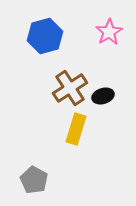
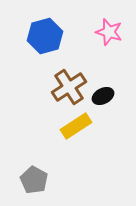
pink star: rotated 24 degrees counterclockwise
brown cross: moved 1 px left, 1 px up
black ellipse: rotated 10 degrees counterclockwise
yellow rectangle: moved 3 px up; rotated 40 degrees clockwise
